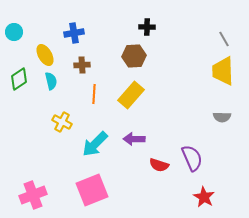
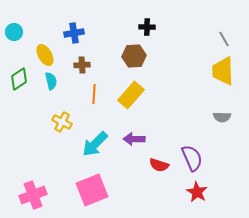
red star: moved 7 px left, 5 px up
